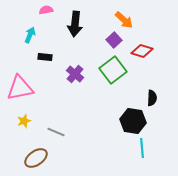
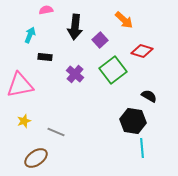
black arrow: moved 3 px down
purple square: moved 14 px left
pink triangle: moved 3 px up
black semicircle: moved 3 px left, 2 px up; rotated 63 degrees counterclockwise
